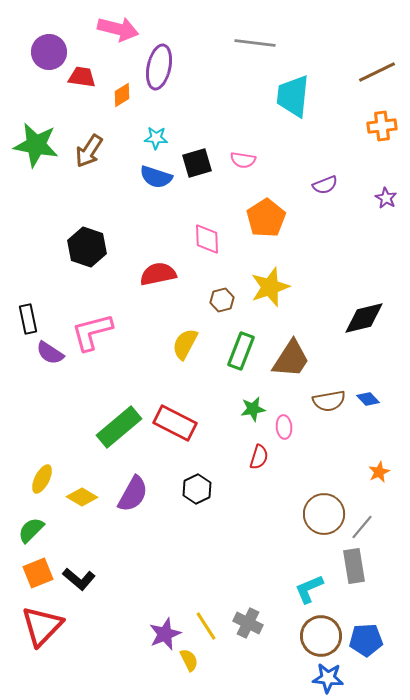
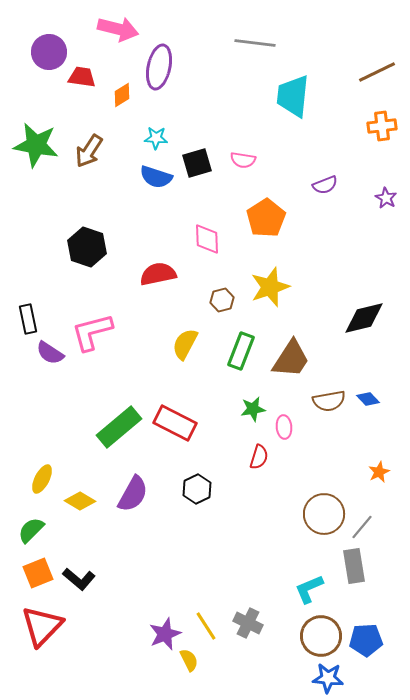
yellow diamond at (82, 497): moved 2 px left, 4 px down
